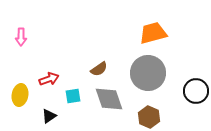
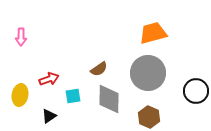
gray diamond: rotated 20 degrees clockwise
